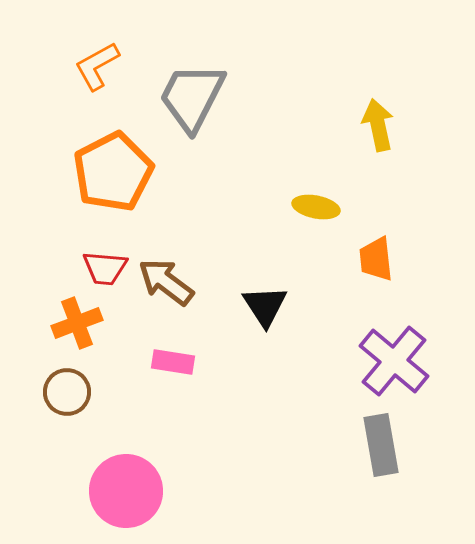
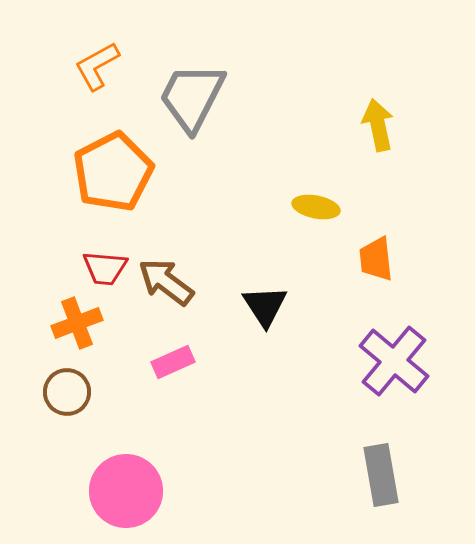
pink rectangle: rotated 33 degrees counterclockwise
gray rectangle: moved 30 px down
